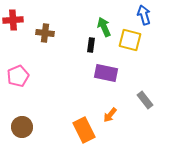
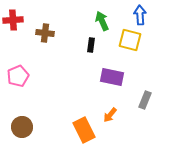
blue arrow: moved 4 px left; rotated 12 degrees clockwise
green arrow: moved 2 px left, 6 px up
purple rectangle: moved 6 px right, 4 px down
gray rectangle: rotated 60 degrees clockwise
